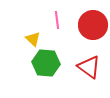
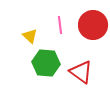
pink line: moved 3 px right, 5 px down
yellow triangle: moved 3 px left, 3 px up
red triangle: moved 8 px left, 5 px down
